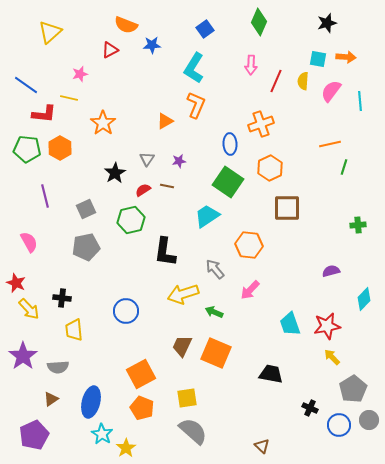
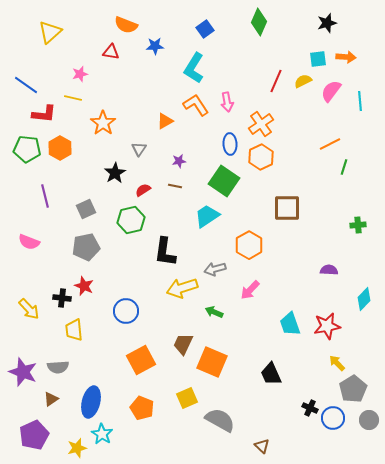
blue star at (152, 45): moved 3 px right, 1 px down
red triangle at (110, 50): moved 1 px right, 2 px down; rotated 36 degrees clockwise
cyan square at (318, 59): rotated 18 degrees counterclockwise
pink arrow at (251, 65): moved 24 px left, 37 px down; rotated 12 degrees counterclockwise
yellow semicircle at (303, 81): rotated 60 degrees clockwise
yellow line at (69, 98): moved 4 px right
orange L-shape at (196, 105): rotated 56 degrees counterclockwise
orange cross at (261, 124): rotated 15 degrees counterclockwise
orange line at (330, 144): rotated 15 degrees counterclockwise
gray triangle at (147, 159): moved 8 px left, 10 px up
orange hexagon at (270, 168): moved 9 px left, 11 px up
green square at (228, 182): moved 4 px left, 1 px up
brown line at (167, 186): moved 8 px right
pink semicircle at (29, 242): rotated 140 degrees clockwise
orange hexagon at (249, 245): rotated 24 degrees clockwise
gray arrow at (215, 269): rotated 65 degrees counterclockwise
purple semicircle at (331, 271): moved 2 px left, 1 px up; rotated 18 degrees clockwise
red star at (16, 283): moved 68 px right, 3 px down
yellow arrow at (183, 294): moved 1 px left, 6 px up
brown trapezoid at (182, 346): moved 1 px right, 2 px up
orange square at (216, 353): moved 4 px left, 9 px down
purple star at (23, 356): moved 16 px down; rotated 16 degrees counterclockwise
yellow arrow at (332, 357): moved 5 px right, 6 px down
orange square at (141, 374): moved 14 px up
black trapezoid at (271, 374): rotated 125 degrees counterclockwise
yellow square at (187, 398): rotated 15 degrees counterclockwise
blue circle at (339, 425): moved 6 px left, 7 px up
gray semicircle at (193, 431): moved 27 px right, 11 px up; rotated 12 degrees counterclockwise
yellow star at (126, 448): moved 49 px left; rotated 18 degrees clockwise
